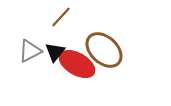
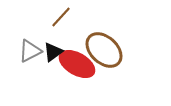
black triangle: moved 2 px left; rotated 15 degrees clockwise
